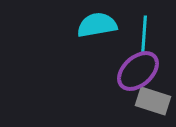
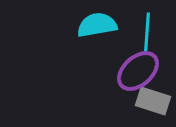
cyan line: moved 3 px right, 3 px up
